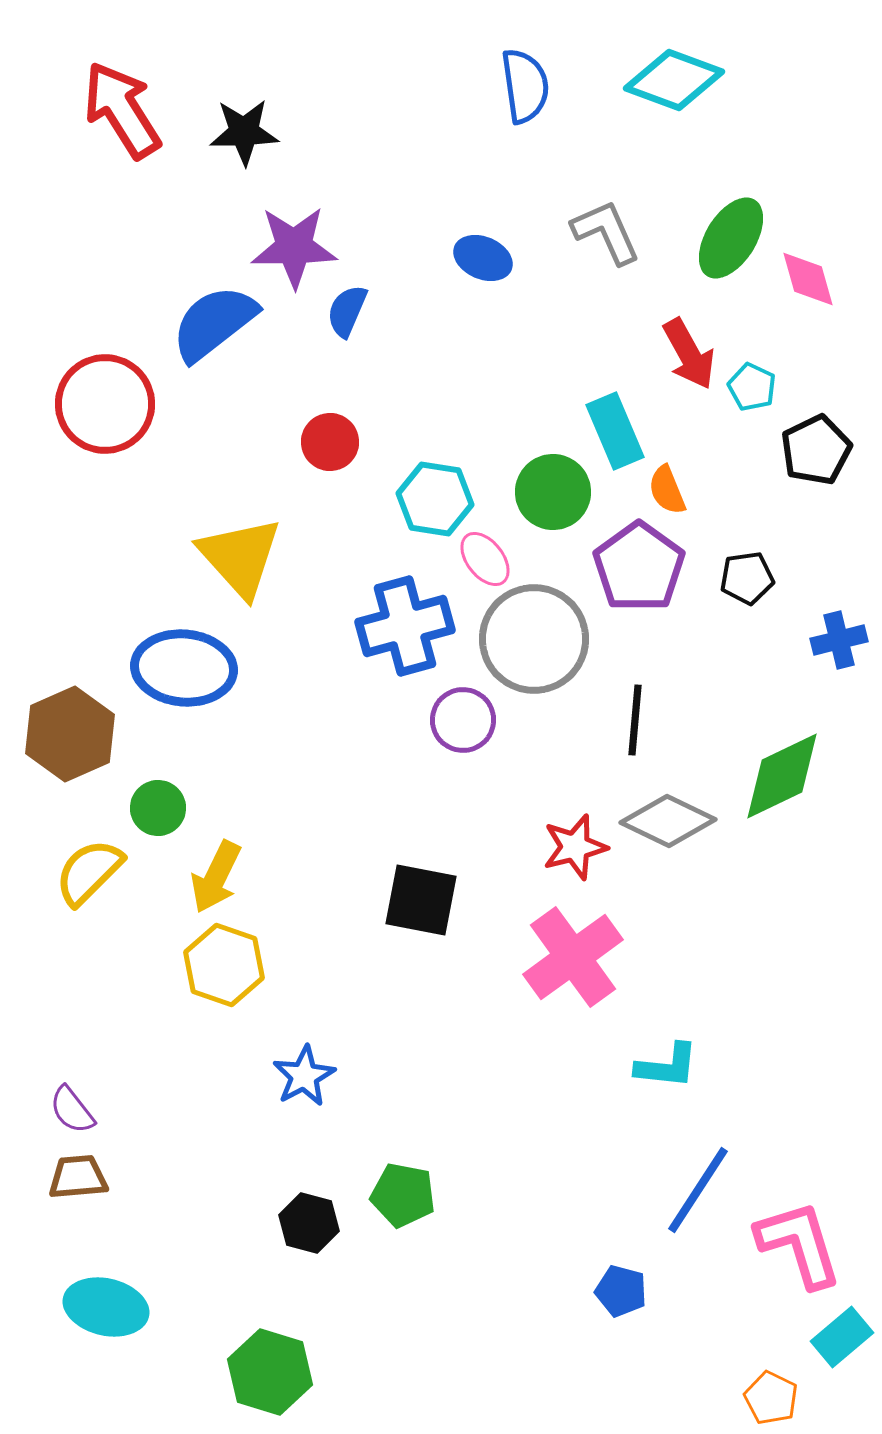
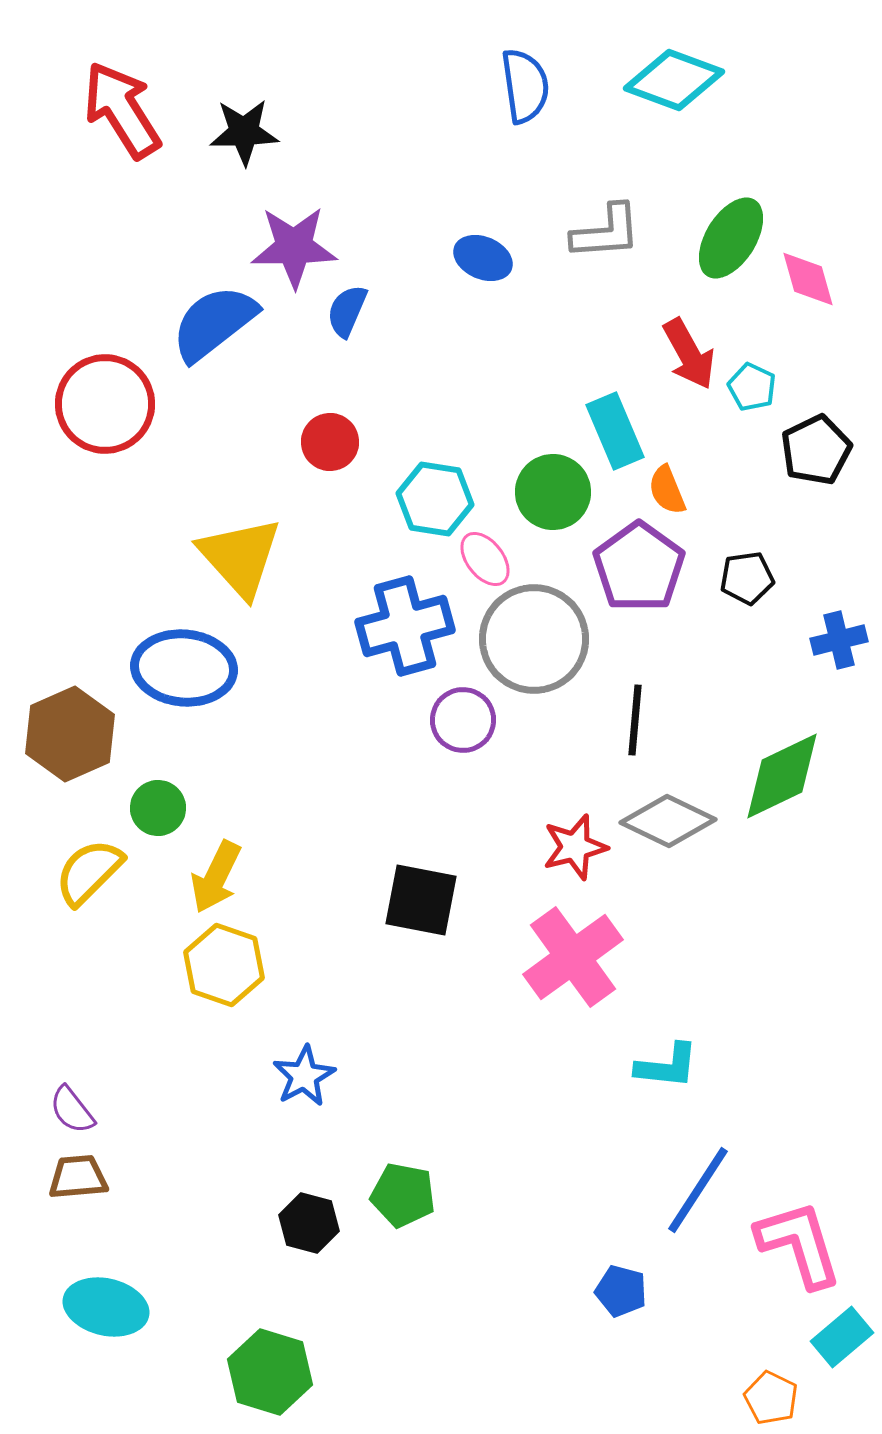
gray L-shape at (606, 232): rotated 110 degrees clockwise
